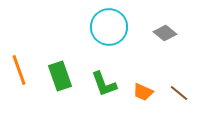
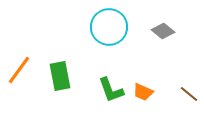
gray diamond: moved 2 px left, 2 px up
orange line: rotated 56 degrees clockwise
green rectangle: rotated 8 degrees clockwise
green L-shape: moved 7 px right, 6 px down
brown line: moved 10 px right, 1 px down
